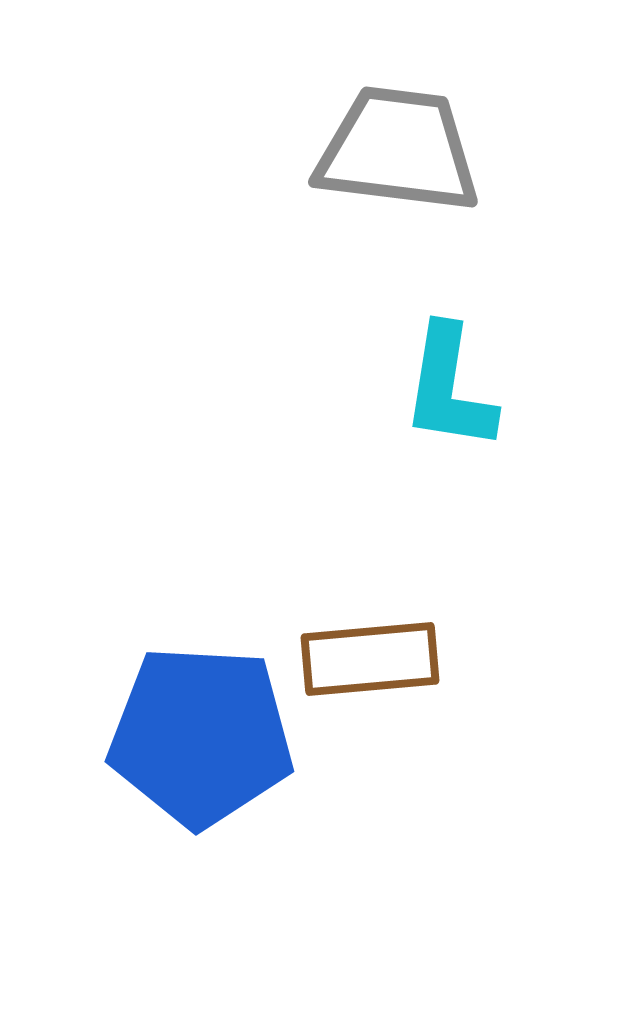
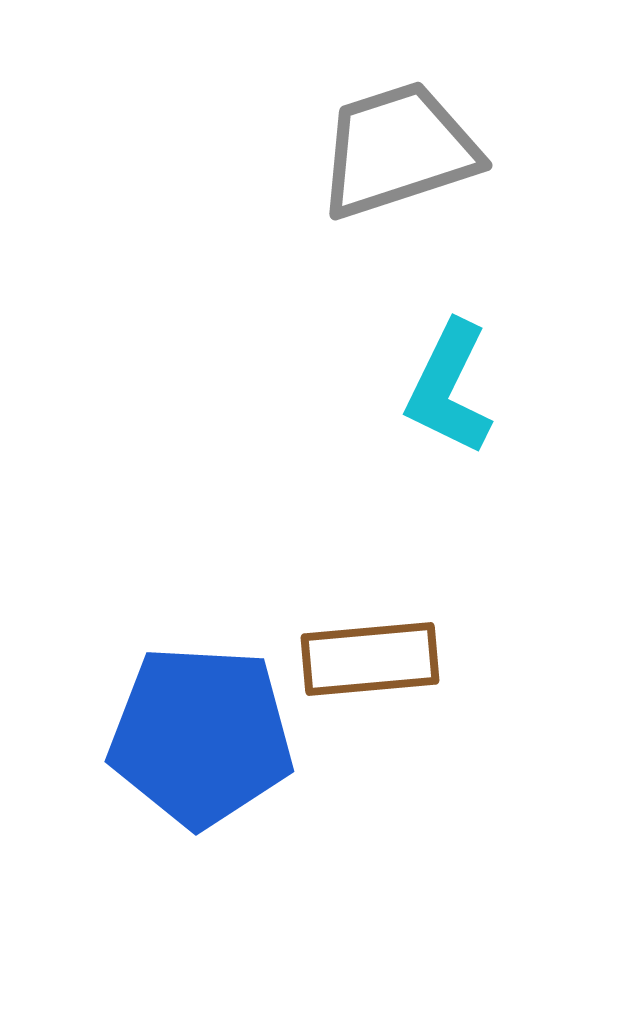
gray trapezoid: rotated 25 degrees counterclockwise
cyan L-shape: rotated 17 degrees clockwise
